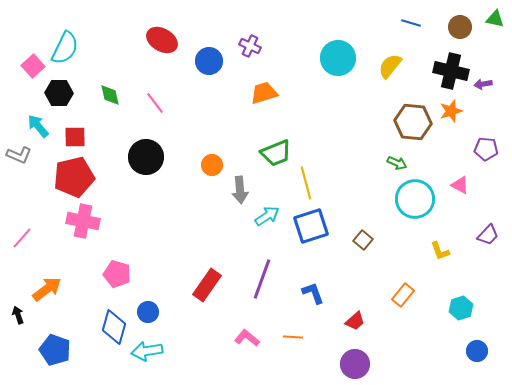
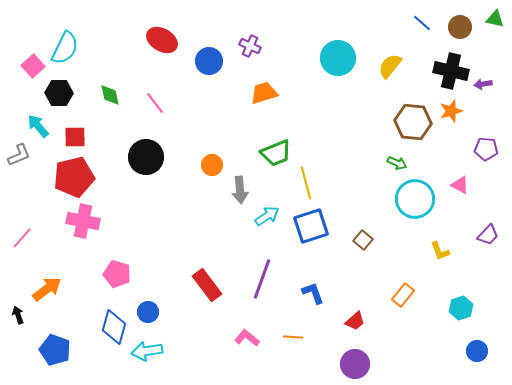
blue line at (411, 23): moved 11 px right; rotated 24 degrees clockwise
gray L-shape at (19, 155): rotated 45 degrees counterclockwise
red rectangle at (207, 285): rotated 72 degrees counterclockwise
